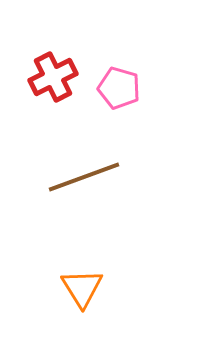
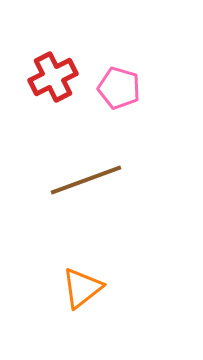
brown line: moved 2 px right, 3 px down
orange triangle: rotated 24 degrees clockwise
